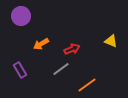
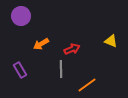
gray line: rotated 54 degrees counterclockwise
